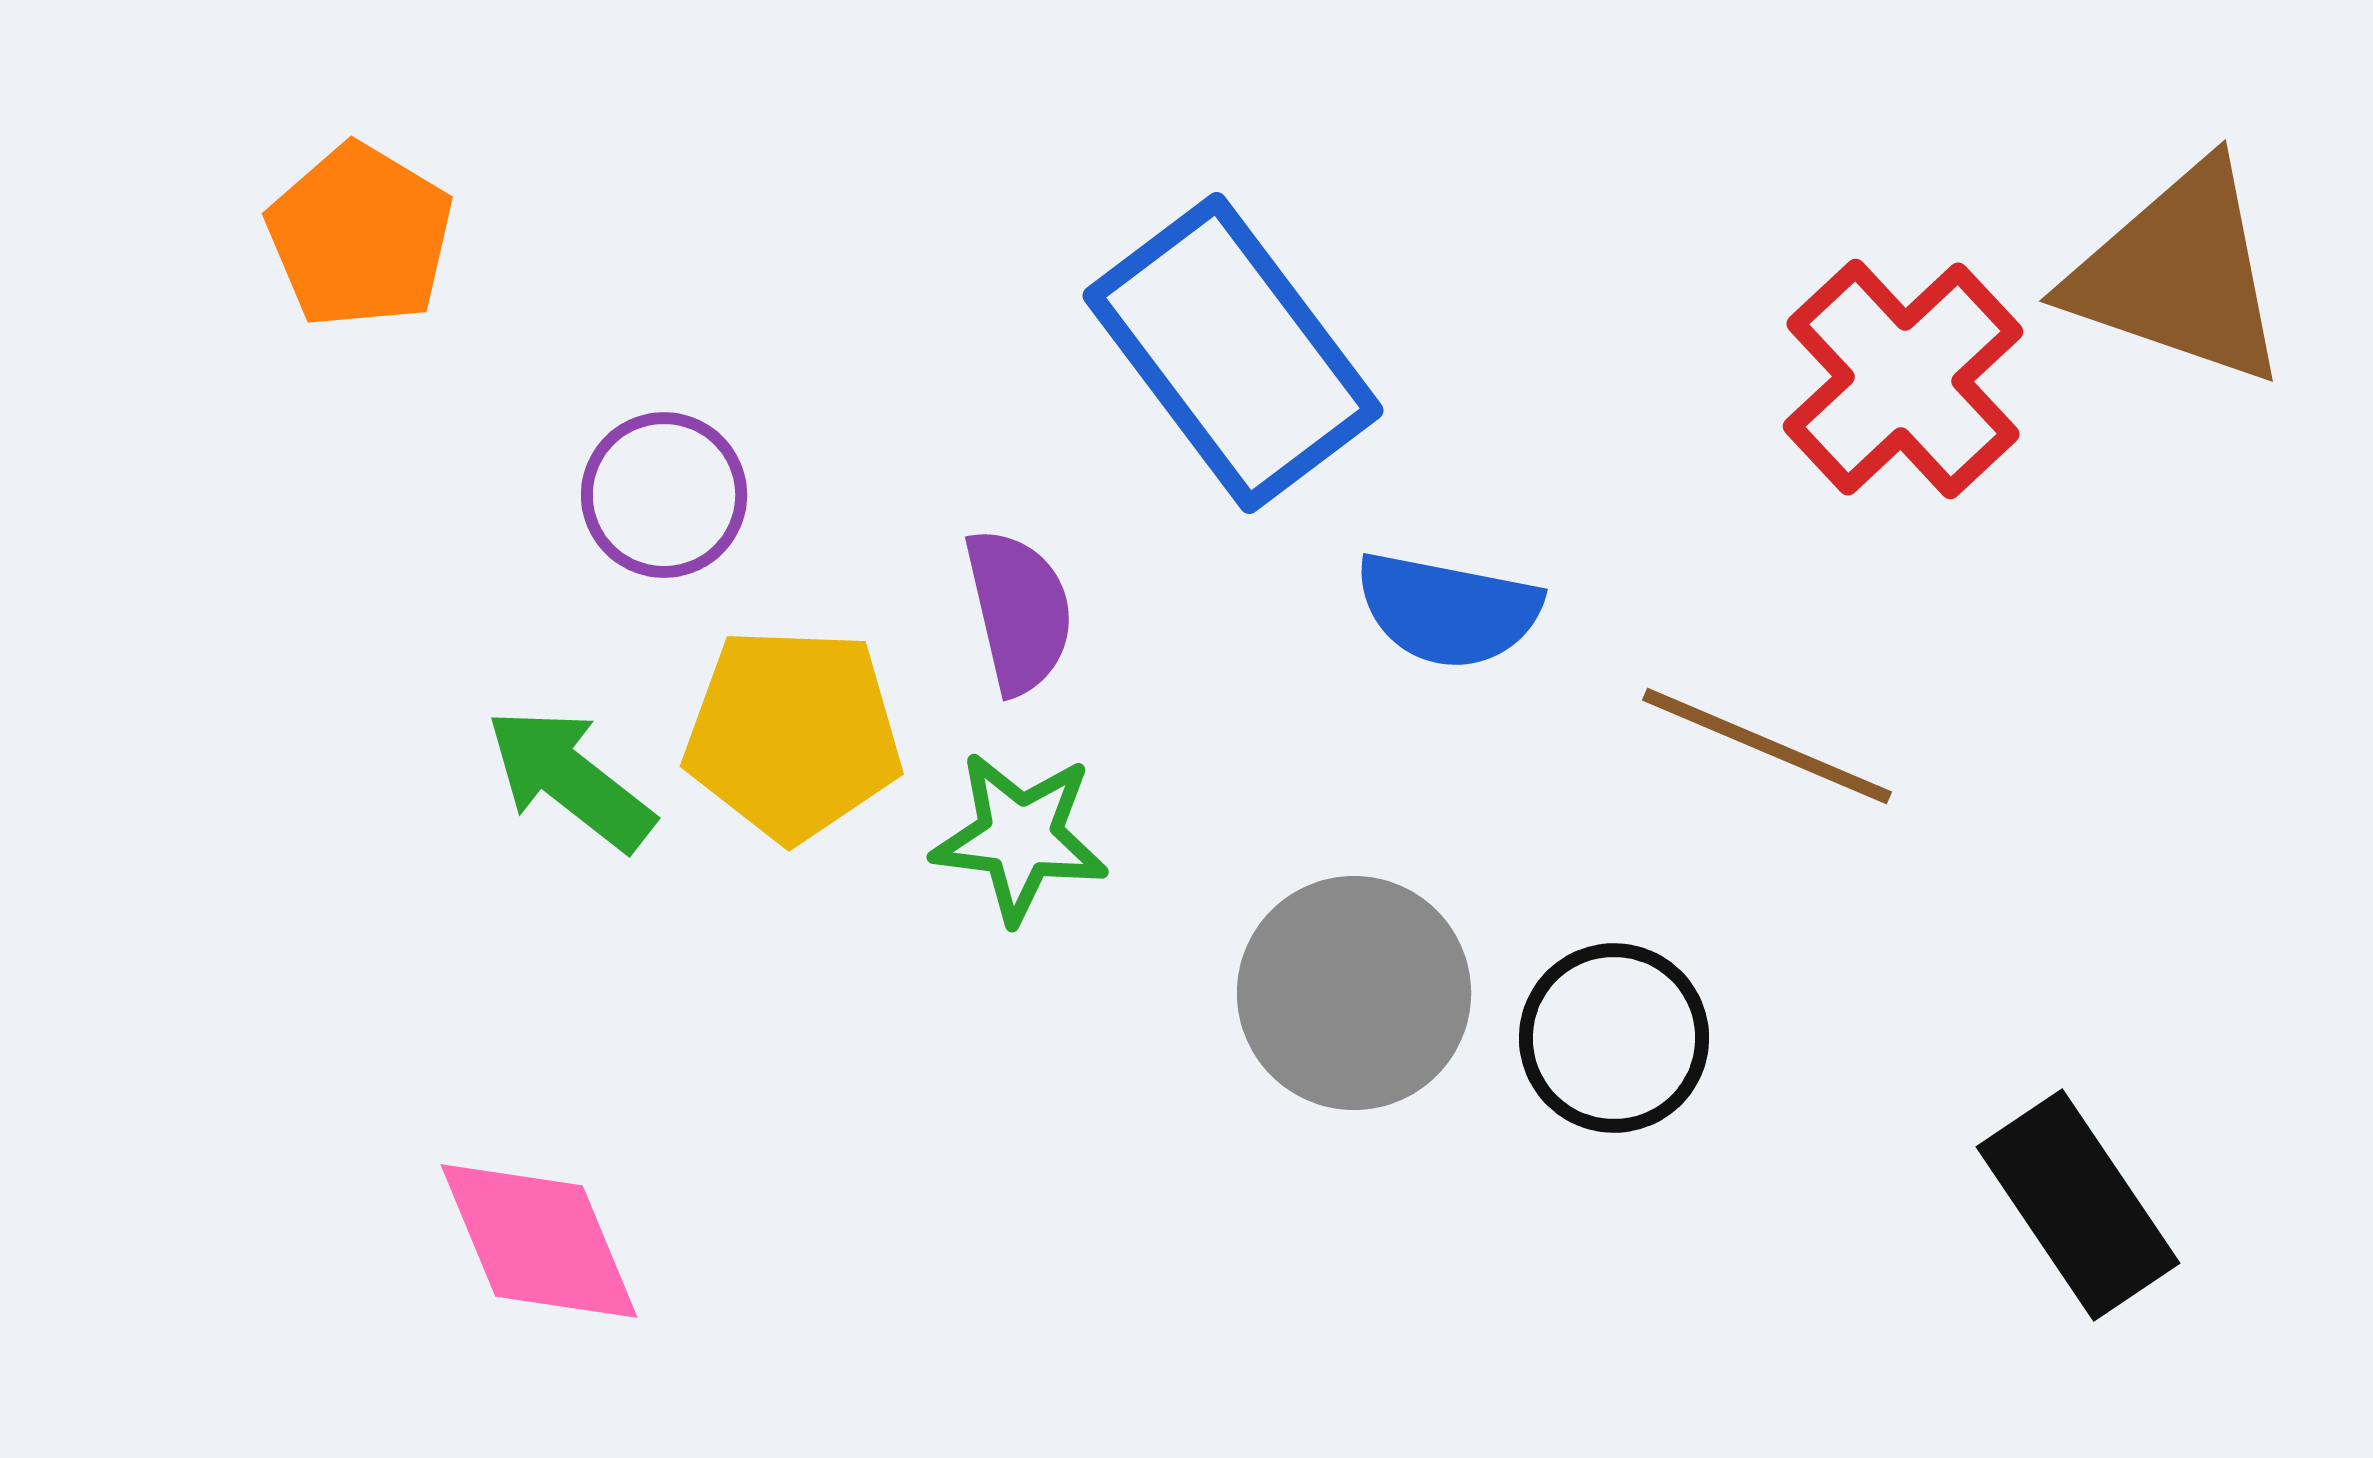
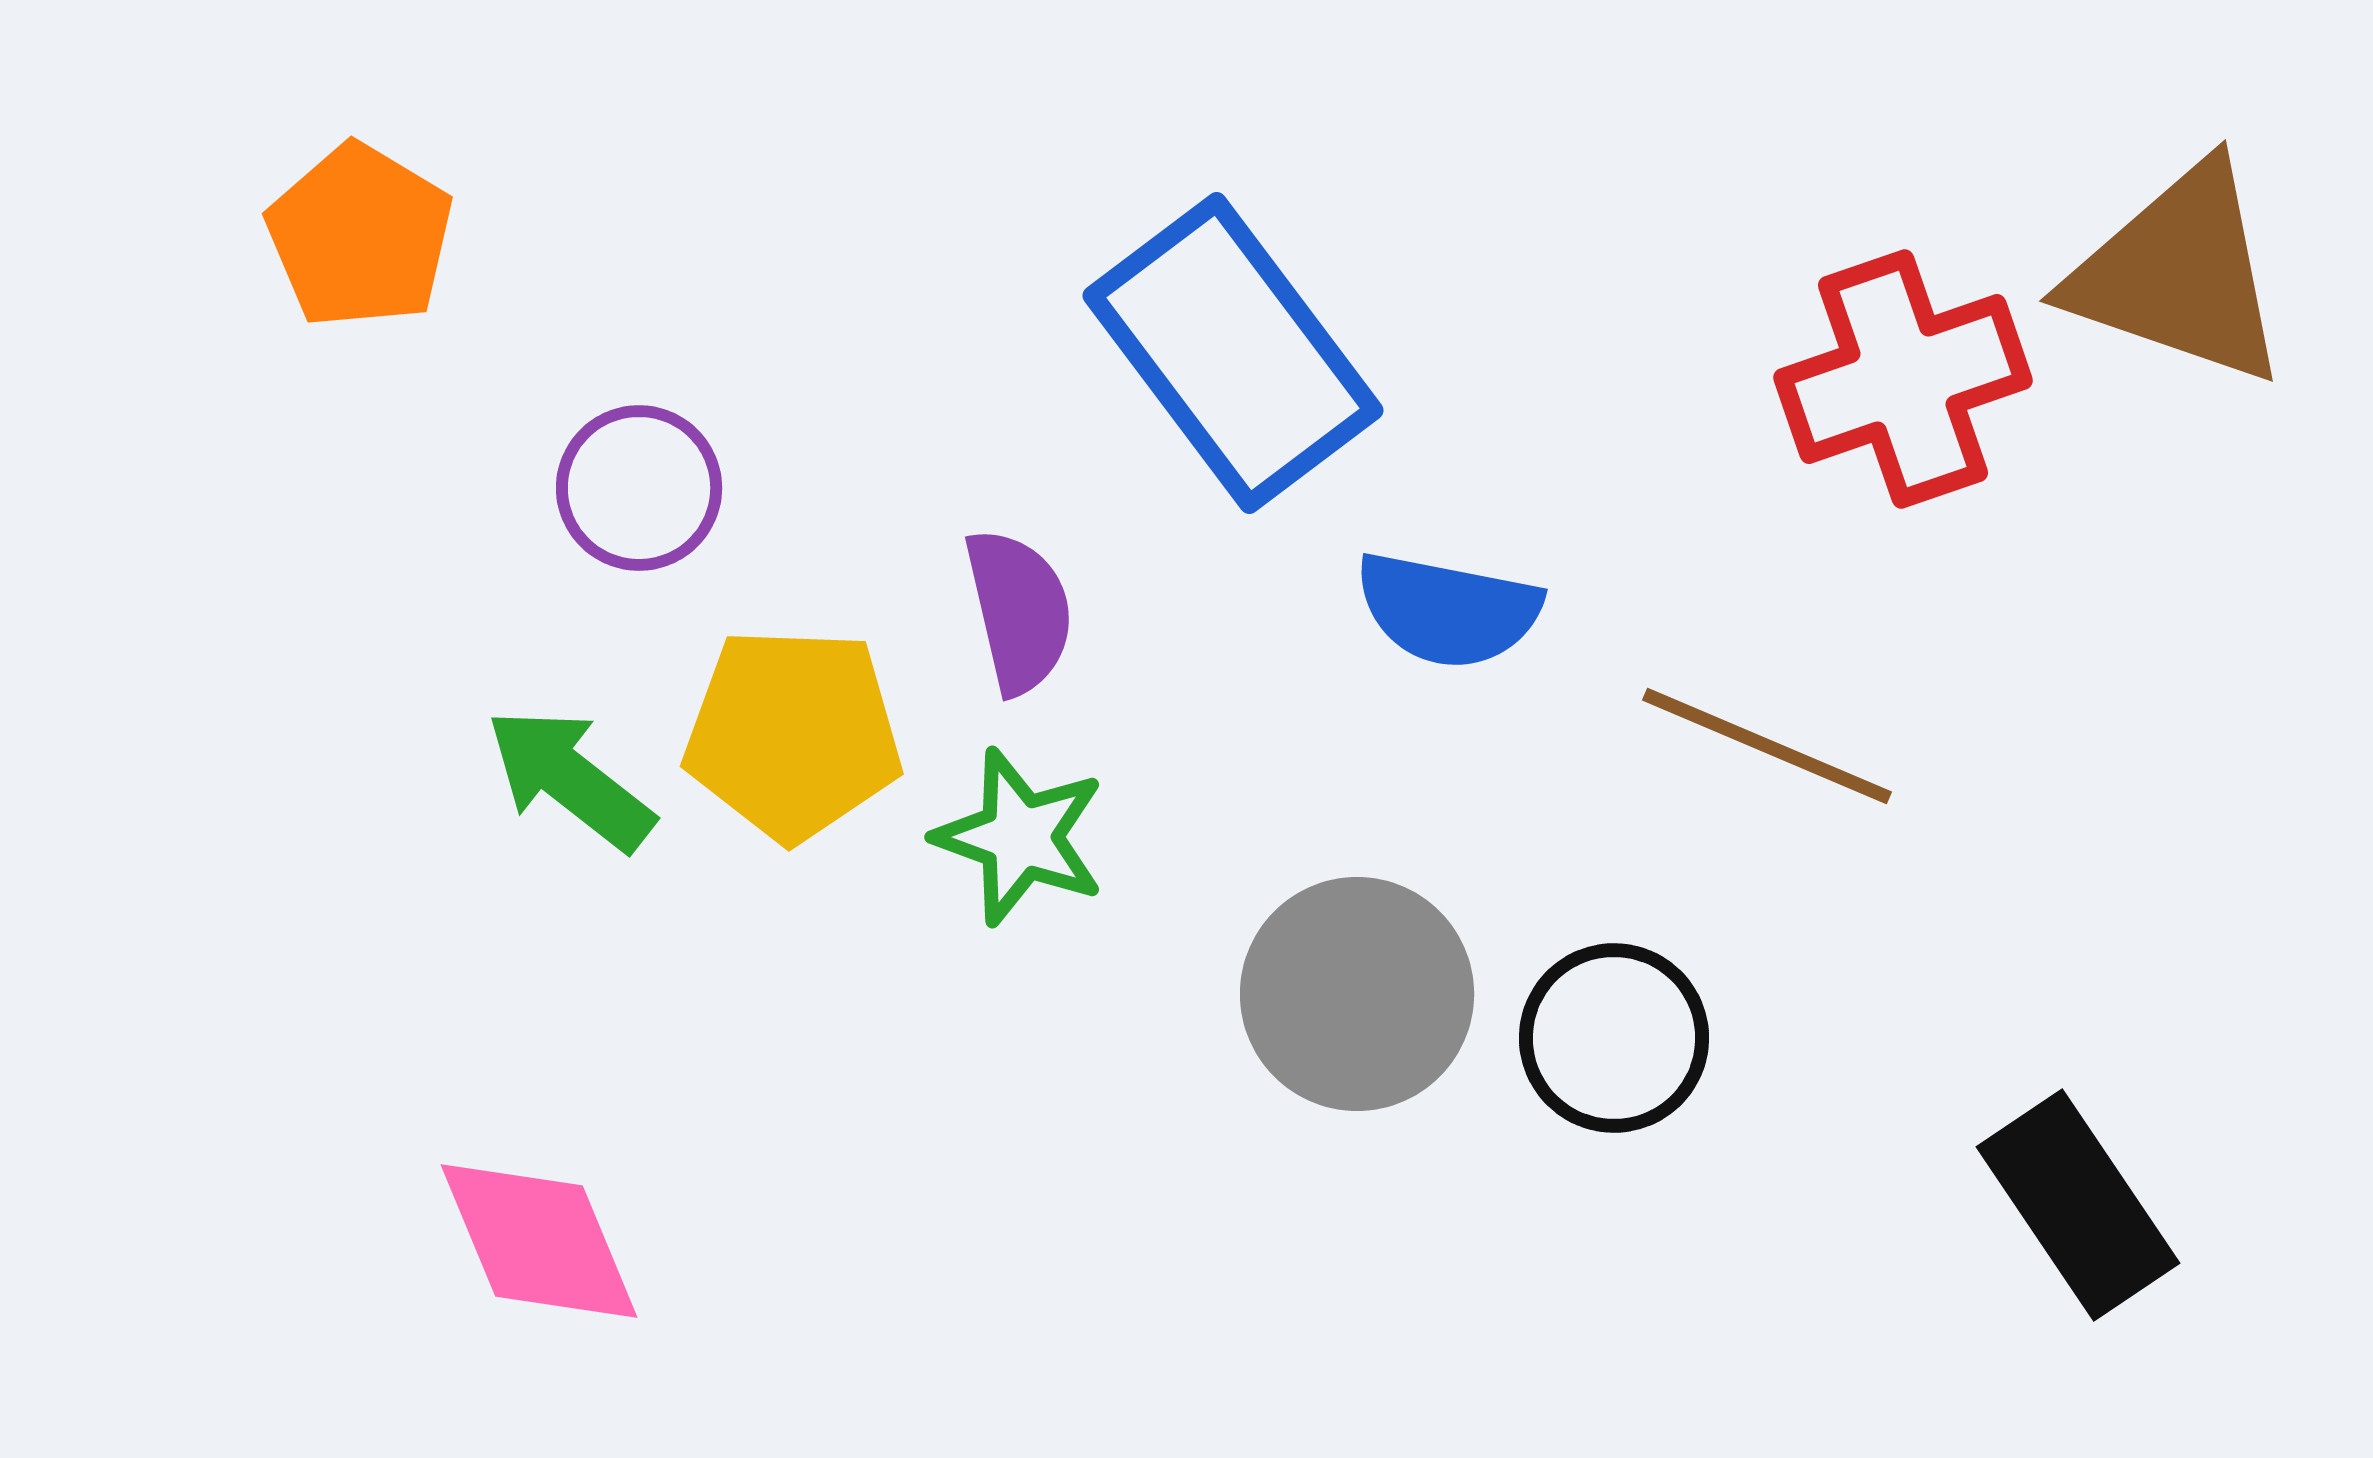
red cross: rotated 24 degrees clockwise
purple circle: moved 25 px left, 7 px up
green star: rotated 13 degrees clockwise
gray circle: moved 3 px right, 1 px down
